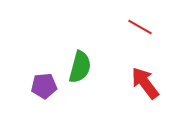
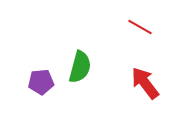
purple pentagon: moved 3 px left, 4 px up
